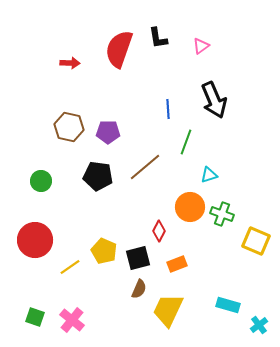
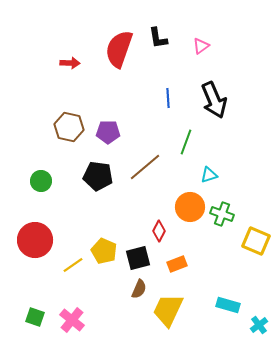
blue line: moved 11 px up
yellow line: moved 3 px right, 2 px up
